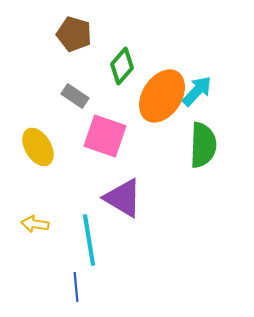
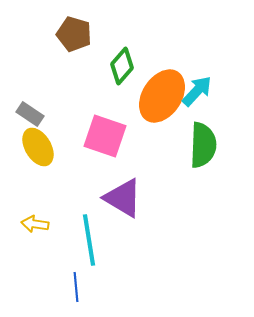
gray rectangle: moved 45 px left, 18 px down
